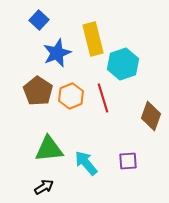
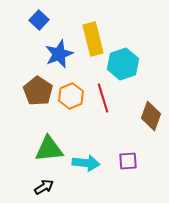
blue star: moved 2 px right, 1 px down
cyan arrow: rotated 136 degrees clockwise
